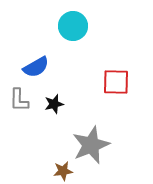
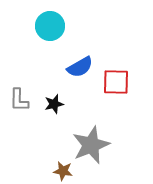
cyan circle: moved 23 px left
blue semicircle: moved 44 px right
brown star: rotated 18 degrees clockwise
